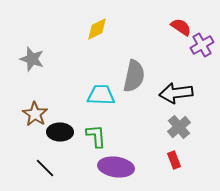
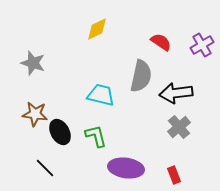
red semicircle: moved 20 px left, 15 px down
gray star: moved 1 px right, 4 px down
gray semicircle: moved 7 px right
cyan trapezoid: rotated 12 degrees clockwise
brown star: rotated 25 degrees counterclockwise
black ellipse: rotated 60 degrees clockwise
green L-shape: rotated 10 degrees counterclockwise
red rectangle: moved 15 px down
purple ellipse: moved 10 px right, 1 px down
